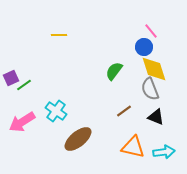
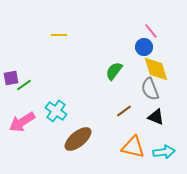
yellow diamond: moved 2 px right
purple square: rotated 14 degrees clockwise
